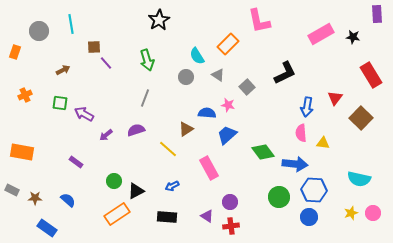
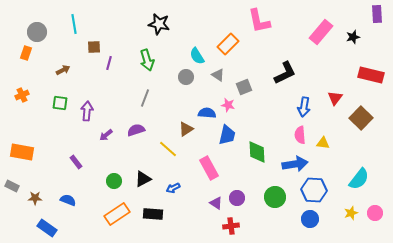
black star at (159, 20): moved 4 px down; rotated 30 degrees counterclockwise
cyan line at (71, 24): moved 3 px right
gray circle at (39, 31): moved 2 px left, 1 px down
pink rectangle at (321, 34): moved 2 px up; rotated 20 degrees counterclockwise
black star at (353, 37): rotated 24 degrees counterclockwise
orange rectangle at (15, 52): moved 11 px right, 1 px down
purple line at (106, 63): moved 3 px right; rotated 56 degrees clockwise
red rectangle at (371, 75): rotated 45 degrees counterclockwise
gray square at (247, 87): moved 3 px left; rotated 21 degrees clockwise
orange cross at (25, 95): moved 3 px left
blue arrow at (307, 107): moved 3 px left
purple arrow at (84, 114): moved 3 px right, 3 px up; rotated 66 degrees clockwise
pink semicircle at (301, 133): moved 1 px left, 2 px down
blue trapezoid at (227, 135): rotated 145 degrees clockwise
green diamond at (263, 152): moved 6 px left; rotated 35 degrees clockwise
purple rectangle at (76, 162): rotated 16 degrees clockwise
blue arrow at (295, 164): rotated 15 degrees counterclockwise
cyan semicircle at (359, 179): rotated 65 degrees counterclockwise
blue arrow at (172, 186): moved 1 px right, 2 px down
gray rectangle at (12, 190): moved 4 px up
black triangle at (136, 191): moved 7 px right, 12 px up
green circle at (279, 197): moved 4 px left
blue semicircle at (68, 200): rotated 21 degrees counterclockwise
purple circle at (230, 202): moved 7 px right, 4 px up
pink circle at (373, 213): moved 2 px right
purple triangle at (207, 216): moved 9 px right, 13 px up
black rectangle at (167, 217): moved 14 px left, 3 px up
blue circle at (309, 217): moved 1 px right, 2 px down
